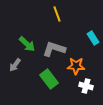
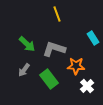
gray arrow: moved 9 px right, 5 px down
white cross: moved 1 px right; rotated 32 degrees clockwise
